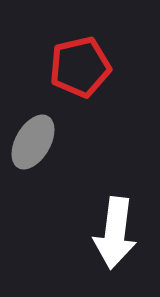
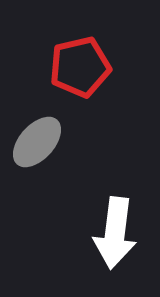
gray ellipse: moved 4 px right; rotated 12 degrees clockwise
